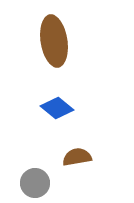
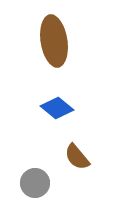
brown semicircle: rotated 120 degrees counterclockwise
